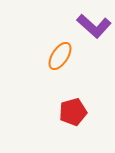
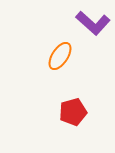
purple L-shape: moved 1 px left, 3 px up
